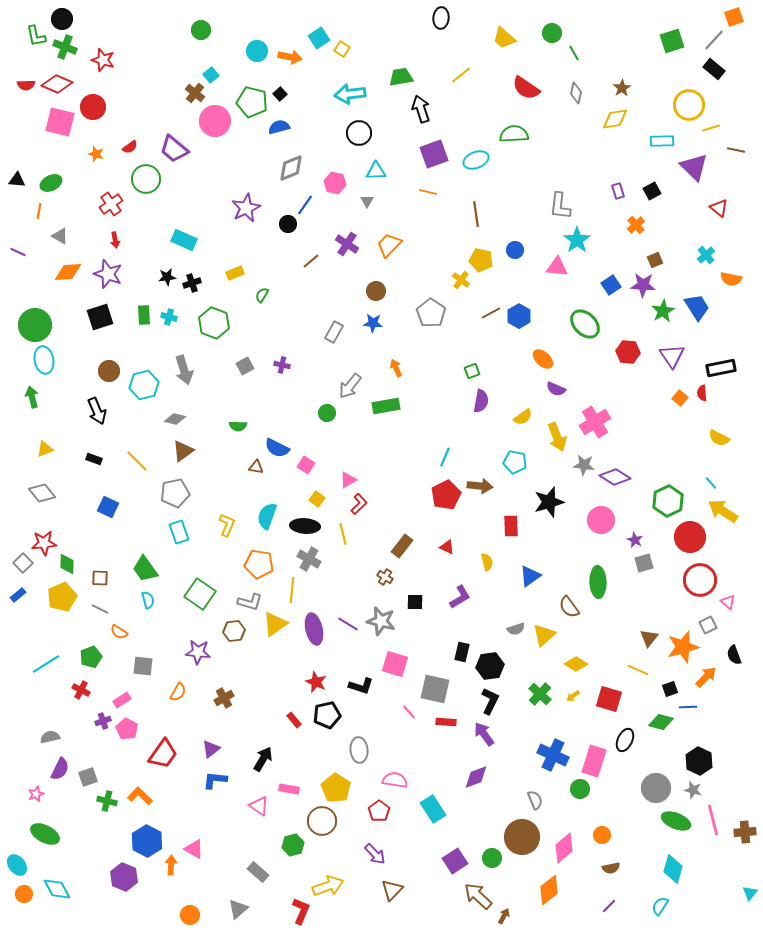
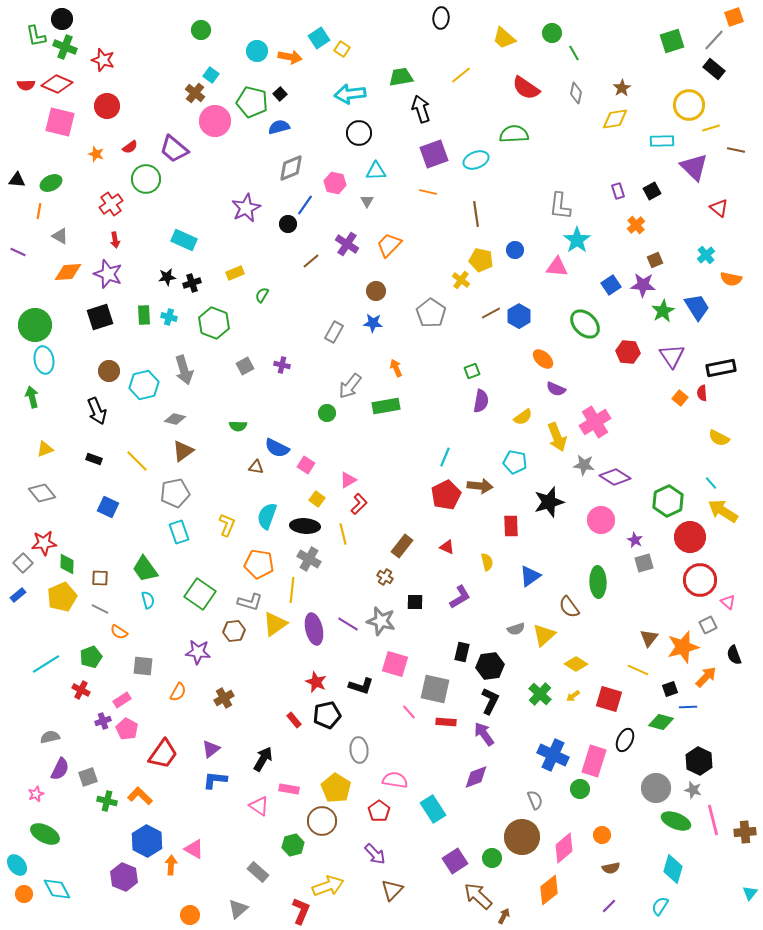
cyan square at (211, 75): rotated 14 degrees counterclockwise
red circle at (93, 107): moved 14 px right, 1 px up
